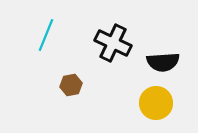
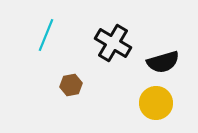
black cross: rotated 6 degrees clockwise
black semicircle: rotated 12 degrees counterclockwise
